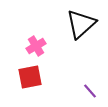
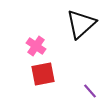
pink cross: rotated 24 degrees counterclockwise
red square: moved 13 px right, 3 px up
